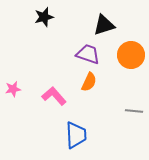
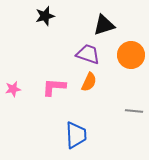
black star: moved 1 px right, 1 px up
pink L-shape: moved 9 px up; rotated 45 degrees counterclockwise
